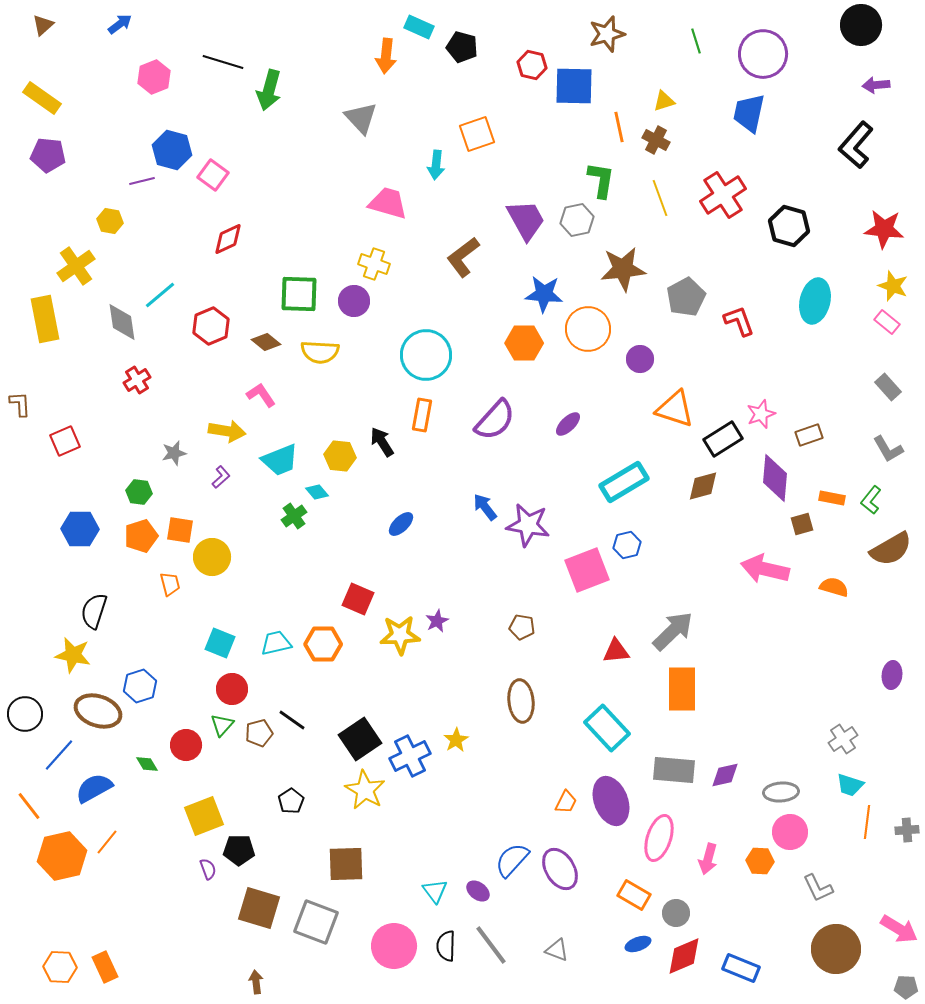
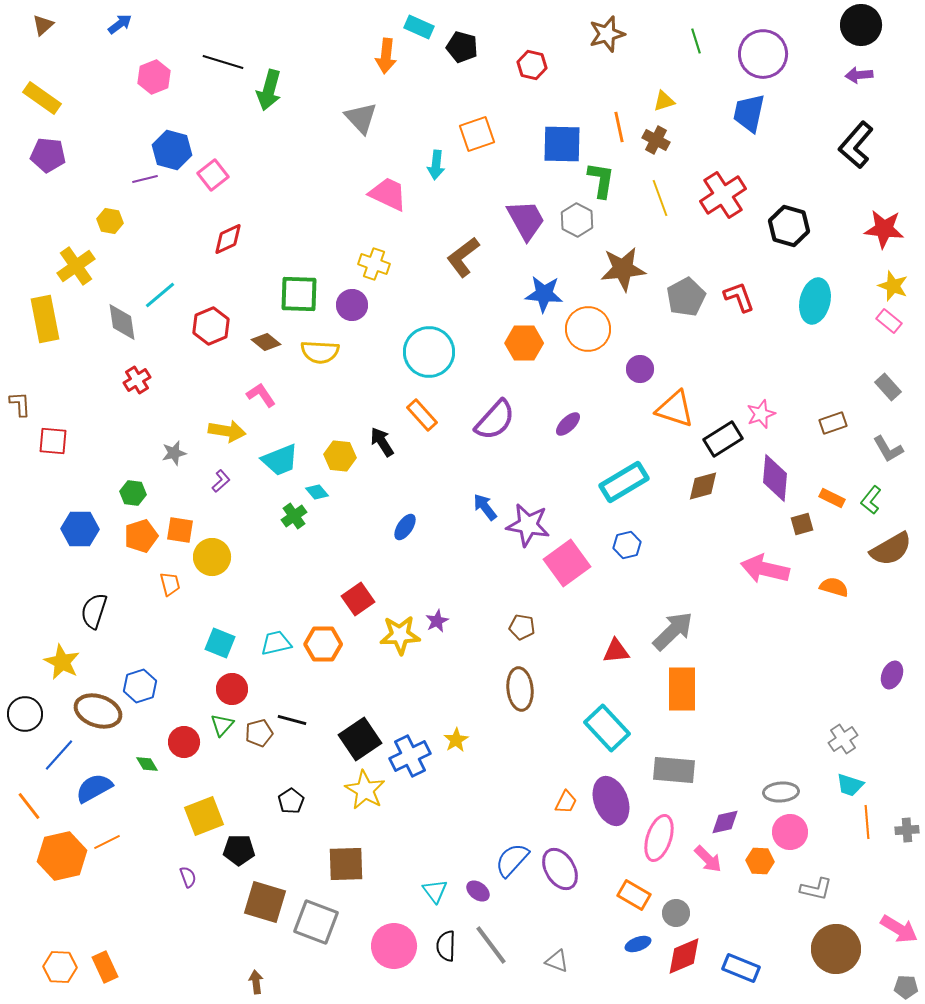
purple arrow at (876, 85): moved 17 px left, 10 px up
blue square at (574, 86): moved 12 px left, 58 px down
pink square at (213, 175): rotated 16 degrees clockwise
purple line at (142, 181): moved 3 px right, 2 px up
pink trapezoid at (388, 203): moved 9 px up; rotated 9 degrees clockwise
gray hexagon at (577, 220): rotated 20 degrees counterclockwise
purple circle at (354, 301): moved 2 px left, 4 px down
red L-shape at (739, 321): moved 24 px up
pink rectangle at (887, 322): moved 2 px right, 1 px up
cyan circle at (426, 355): moved 3 px right, 3 px up
purple circle at (640, 359): moved 10 px down
orange rectangle at (422, 415): rotated 52 degrees counterclockwise
brown rectangle at (809, 435): moved 24 px right, 12 px up
red square at (65, 441): moved 12 px left; rotated 28 degrees clockwise
purple L-shape at (221, 477): moved 4 px down
green hexagon at (139, 492): moved 6 px left, 1 px down
orange rectangle at (832, 498): rotated 15 degrees clockwise
blue ellipse at (401, 524): moved 4 px right, 3 px down; rotated 12 degrees counterclockwise
pink square at (587, 570): moved 20 px left, 7 px up; rotated 15 degrees counterclockwise
red square at (358, 599): rotated 32 degrees clockwise
yellow star at (73, 655): moved 11 px left, 7 px down; rotated 15 degrees clockwise
purple ellipse at (892, 675): rotated 16 degrees clockwise
brown ellipse at (521, 701): moved 1 px left, 12 px up
black line at (292, 720): rotated 20 degrees counterclockwise
red circle at (186, 745): moved 2 px left, 3 px up
purple diamond at (725, 775): moved 47 px down
orange line at (867, 822): rotated 12 degrees counterclockwise
orange line at (107, 842): rotated 24 degrees clockwise
pink arrow at (708, 859): rotated 60 degrees counterclockwise
purple semicircle at (208, 869): moved 20 px left, 8 px down
gray L-shape at (818, 888): moved 2 px left, 1 px down; rotated 52 degrees counterclockwise
brown square at (259, 908): moved 6 px right, 6 px up
gray triangle at (557, 950): moved 11 px down
